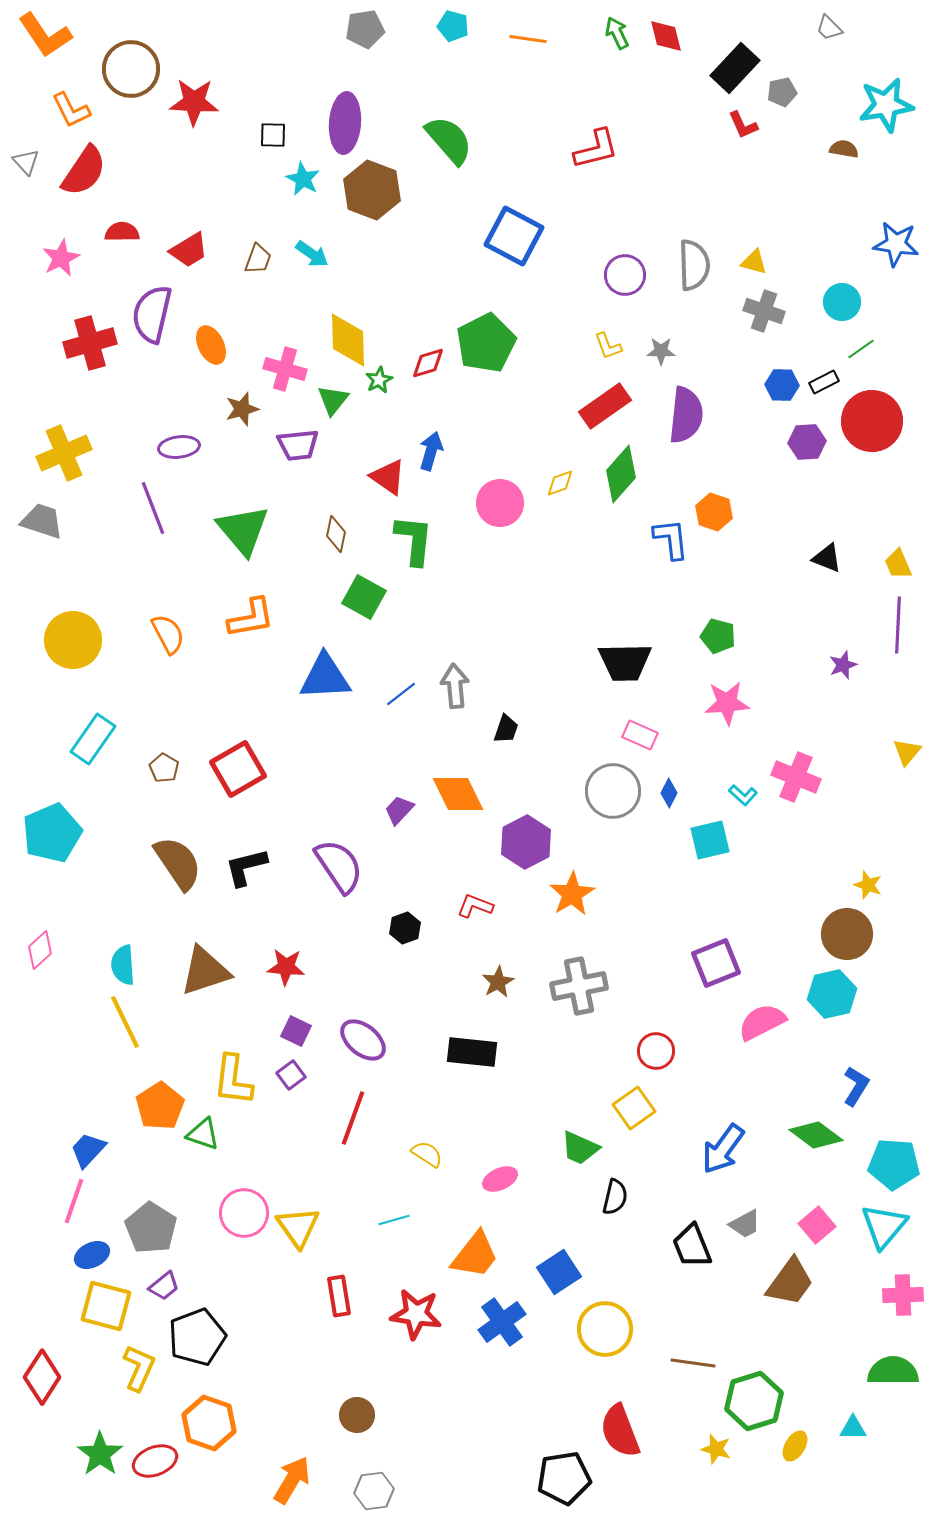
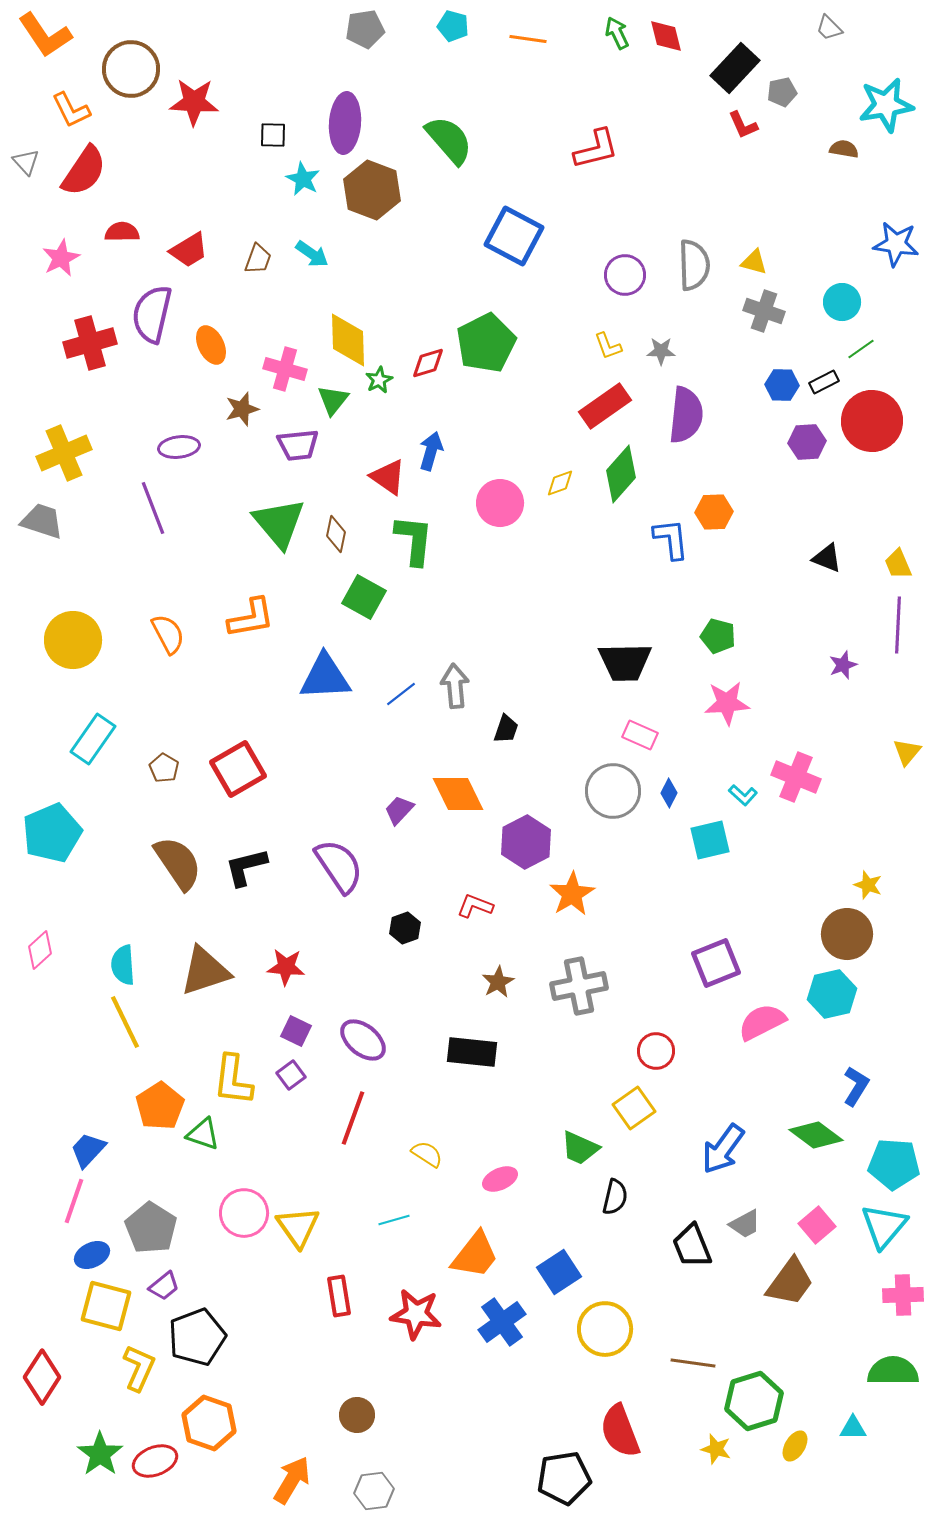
orange hexagon at (714, 512): rotated 21 degrees counterclockwise
green triangle at (243, 530): moved 36 px right, 7 px up
